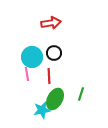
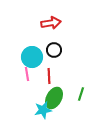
black circle: moved 3 px up
green ellipse: moved 1 px left, 1 px up
cyan star: moved 1 px right
